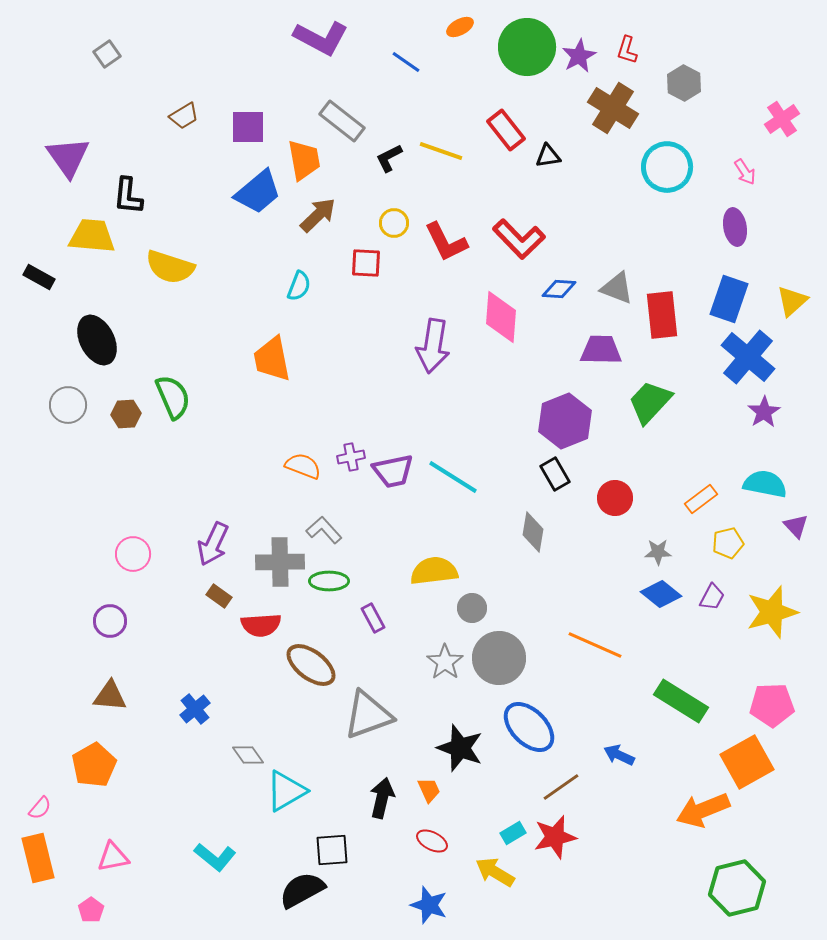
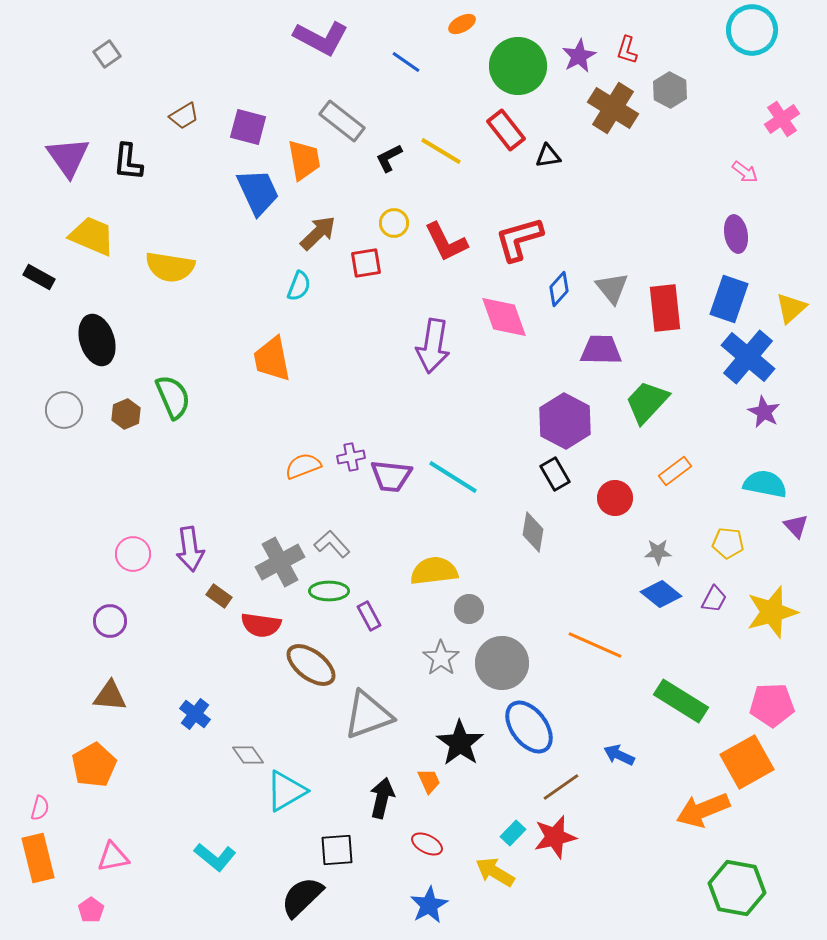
orange ellipse at (460, 27): moved 2 px right, 3 px up
green circle at (527, 47): moved 9 px left, 19 px down
gray hexagon at (684, 83): moved 14 px left, 7 px down
purple square at (248, 127): rotated 15 degrees clockwise
yellow line at (441, 151): rotated 12 degrees clockwise
cyan circle at (667, 167): moved 85 px right, 137 px up
pink arrow at (745, 172): rotated 20 degrees counterclockwise
blue trapezoid at (258, 192): rotated 75 degrees counterclockwise
black L-shape at (128, 196): moved 34 px up
brown arrow at (318, 215): moved 18 px down
purple ellipse at (735, 227): moved 1 px right, 7 px down
yellow trapezoid at (92, 236): rotated 18 degrees clockwise
red L-shape at (519, 239): rotated 118 degrees clockwise
red square at (366, 263): rotated 12 degrees counterclockwise
yellow semicircle at (170, 267): rotated 9 degrees counterclockwise
gray triangle at (617, 288): moved 5 px left; rotated 30 degrees clockwise
blue diamond at (559, 289): rotated 52 degrees counterclockwise
yellow triangle at (792, 301): moved 1 px left, 7 px down
red rectangle at (662, 315): moved 3 px right, 7 px up
pink diamond at (501, 317): moved 3 px right; rotated 24 degrees counterclockwise
black ellipse at (97, 340): rotated 9 degrees clockwise
green trapezoid at (650, 402): moved 3 px left
gray circle at (68, 405): moved 4 px left, 5 px down
purple star at (764, 412): rotated 12 degrees counterclockwise
brown hexagon at (126, 414): rotated 20 degrees counterclockwise
purple hexagon at (565, 421): rotated 10 degrees counterclockwise
orange semicircle at (303, 466): rotated 42 degrees counterclockwise
purple trapezoid at (393, 471): moved 2 px left, 5 px down; rotated 18 degrees clockwise
orange rectangle at (701, 499): moved 26 px left, 28 px up
gray L-shape at (324, 530): moved 8 px right, 14 px down
yellow pentagon at (728, 543): rotated 20 degrees clockwise
purple arrow at (213, 544): moved 23 px left, 5 px down; rotated 33 degrees counterclockwise
gray cross at (280, 562): rotated 27 degrees counterclockwise
green ellipse at (329, 581): moved 10 px down
purple trapezoid at (712, 597): moved 2 px right, 2 px down
gray circle at (472, 608): moved 3 px left, 1 px down
purple rectangle at (373, 618): moved 4 px left, 2 px up
red semicircle at (261, 625): rotated 12 degrees clockwise
gray circle at (499, 658): moved 3 px right, 5 px down
gray star at (445, 662): moved 4 px left, 4 px up
blue cross at (195, 709): moved 5 px down; rotated 12 degrees counterclockwise
blue ellipse at (529, 727): rotated 8 degrees clockwise
black star at (460, 748): moved 5 px up; rotated 15 degrees clockwise
orange trapezoid at (429, 790): moved 9 px up
pink semicircle at (40, 808): rotated 25 degrees counterclockwise
cyan rectangle at (513, 833): rotated 15 degrees counterclockwise
red ellipse at (432, 841): moved 5 px left, 3 px down
black square at (332, 850): moved 5 px right
green hexagon at (737, 888): rotated 24 degrees clockwise
black semicircle at (302, 890): moved 7 px down; rotated 15 degrees counterclockwise
blue star at (429, 905): rotated 24 degrees clockwise
